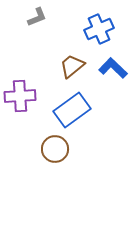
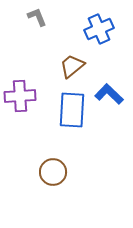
gray L-shape: rotated 90 degrees counterclockwise
blue L-shape: moved 4 px left, 26 px down
blue rectangle: rotated 51 degrees counterclockwise
brown circle: moved 2 px left, 23 px down
